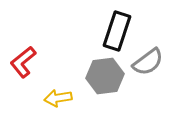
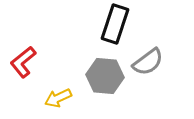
black rectangle: moved 2 px left, 7 px up
gray hexagon: rotated 12 degrees clockwise
yellow arrow: rotated 16 degrees counterclockwise
